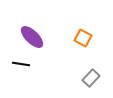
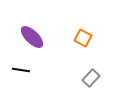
black line: moved 6 px down
